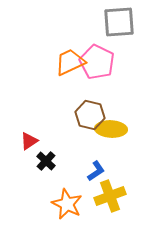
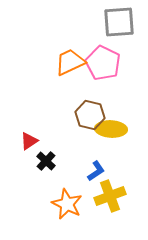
pink pentagon: moved 6 px right, 1 px down
